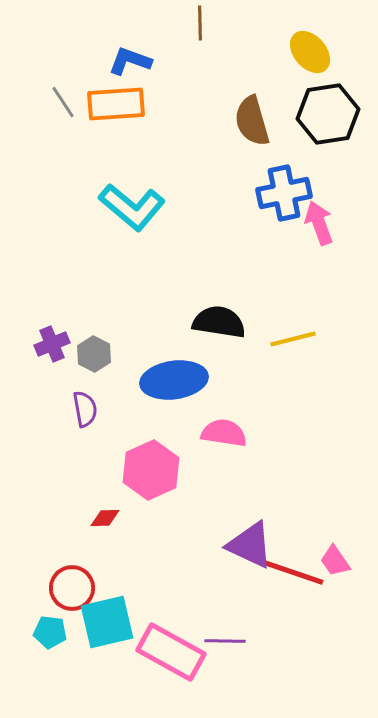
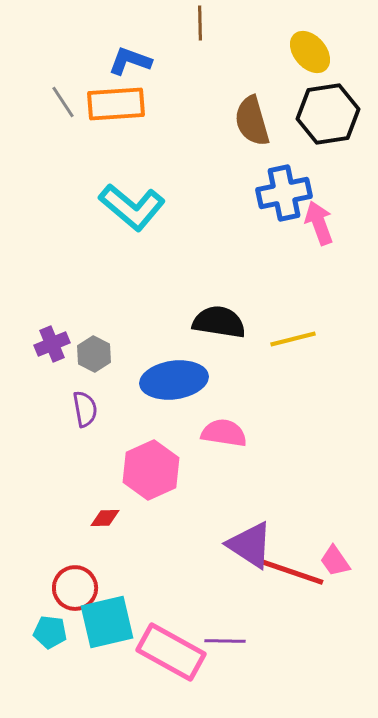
purple triangle: rotated 8 degrees clockwise
red circle: moved 3 px right
